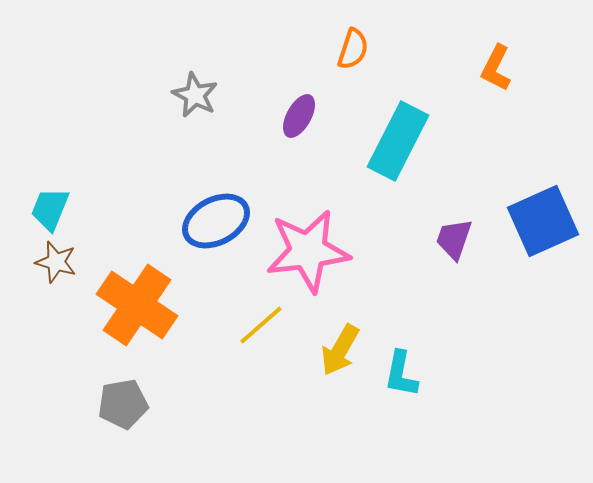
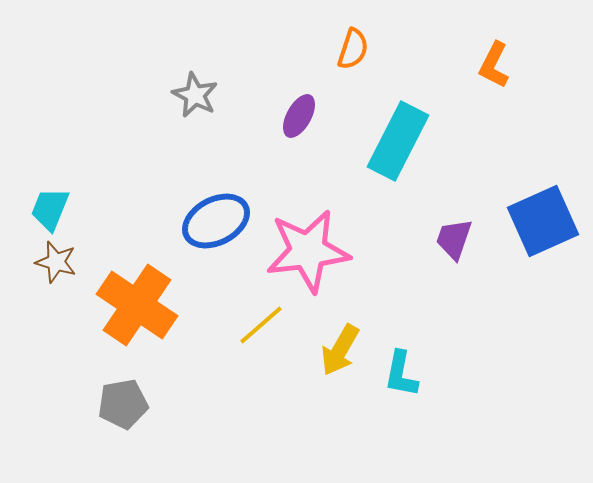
orange L-shape: moved 2 px left, 3 px up
